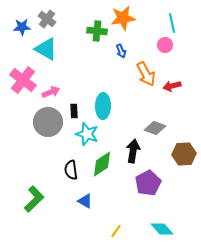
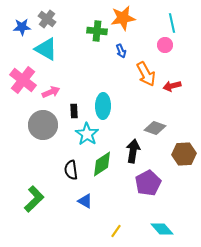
gray circle: moved 5 px left, 3 px down
cyan star: rotated 15 degrees clockwise
